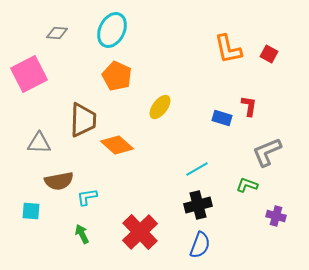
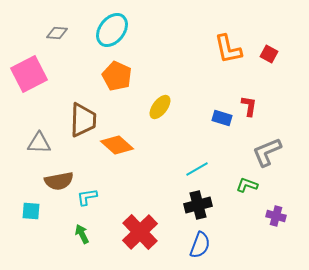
cyan ellipse: rotated 12 degrees clockwise
